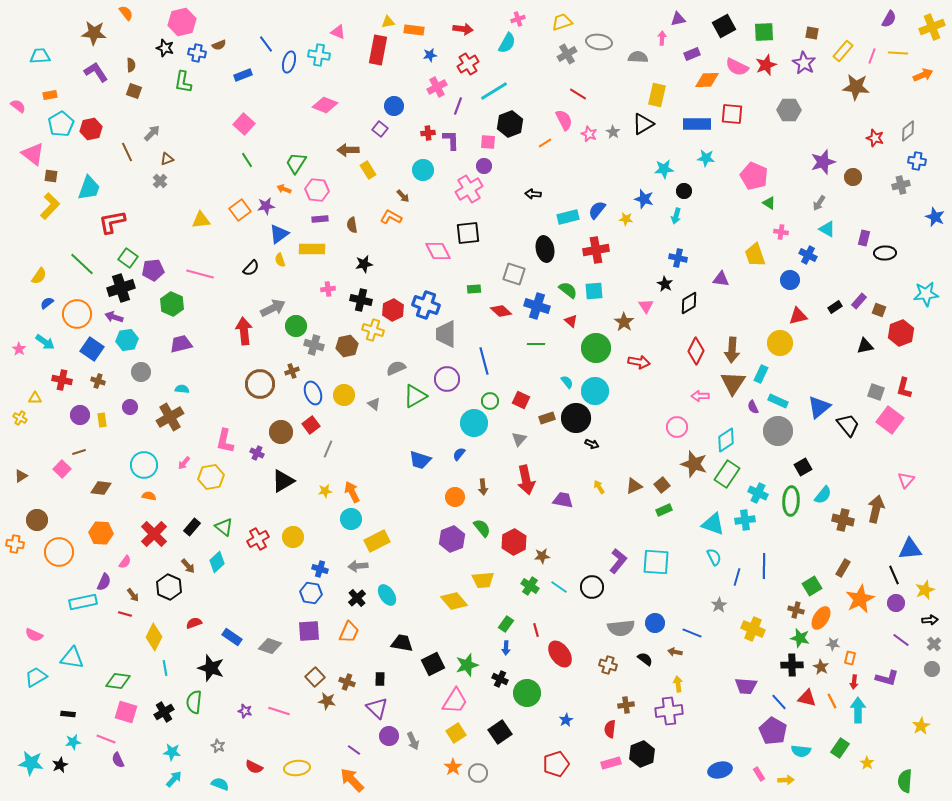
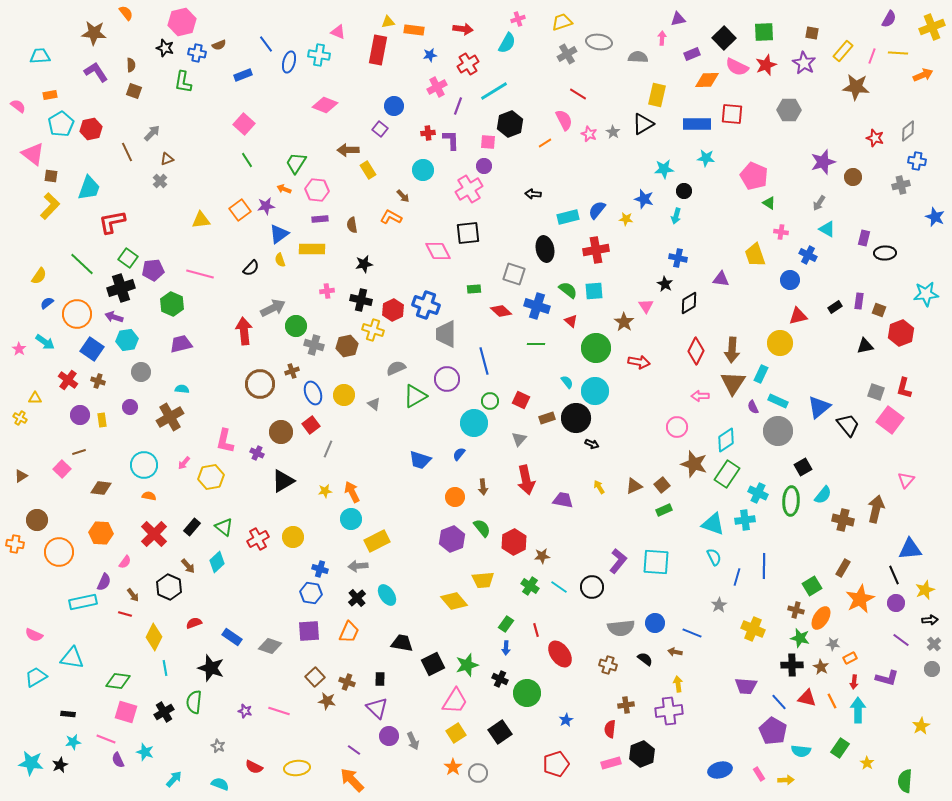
black square at (724, 26): moved 12 px down; rotated 15 degrees counterclockwise
pink cross at (328, 289): moved 1 px left, 2 px down
purple rectangle at (859, 301): rotated 35 degrees counterclockwise
red cross at (62, 380): moved 6 px right; rotated 24 degrees clockwise
orange rectangle at (850, 658): rotated 48 degrees clockwise
cyan star at (172, 752): moved 27 px left; rotated 12 degrees clockwise
